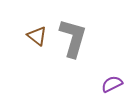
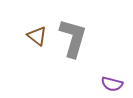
purple semicircle: rotated 140 degrees counterclockwise
